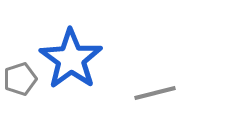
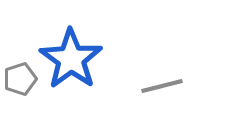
gray line: moved 7 px right, 7 px up
